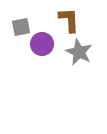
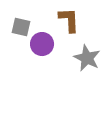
gray square: rotated 24 degrees clockwise
gray star: moved 8 px right, 6 px down
